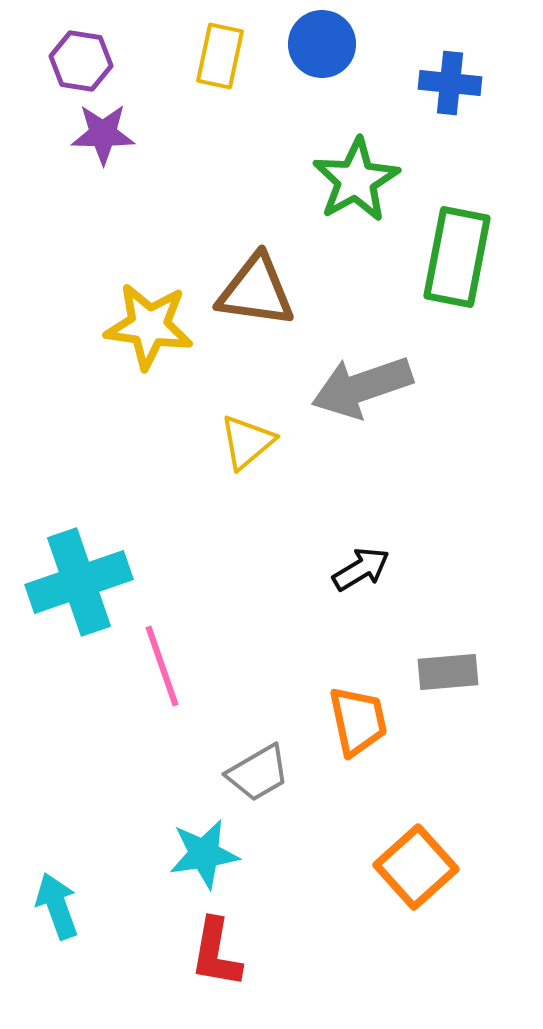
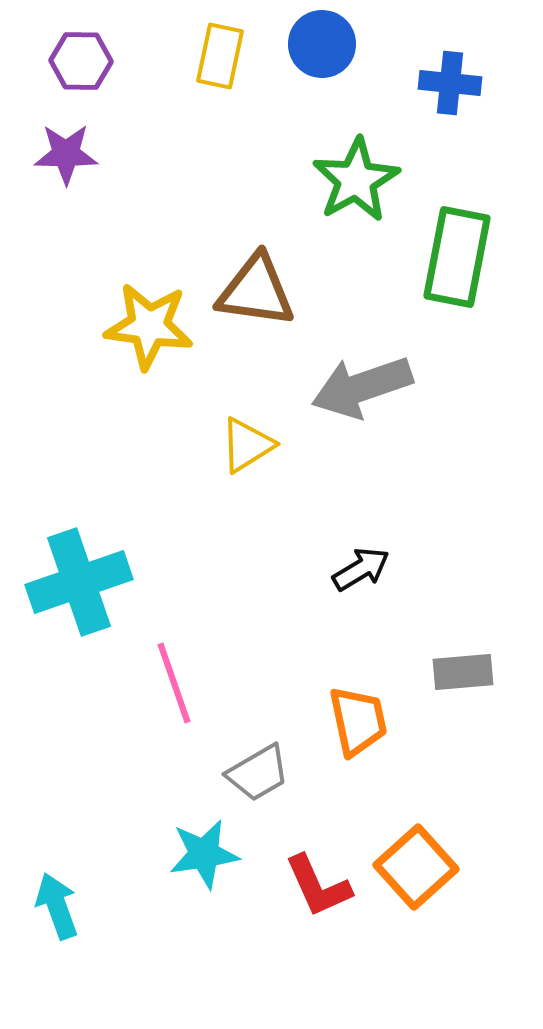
purple hexagon: rotated 8 degrees counterclockwise
purple star: moved 37 px left, 20 px down
yellow triangle: moved 3 px down; rotated 8 degrees clockwise
pink line: moved 12 px right, 17 px down
gray rectangle: moved 15 px right
red L-shape: moved 102 px right, 67 px up; rotated 34 degrees counterclockwise
